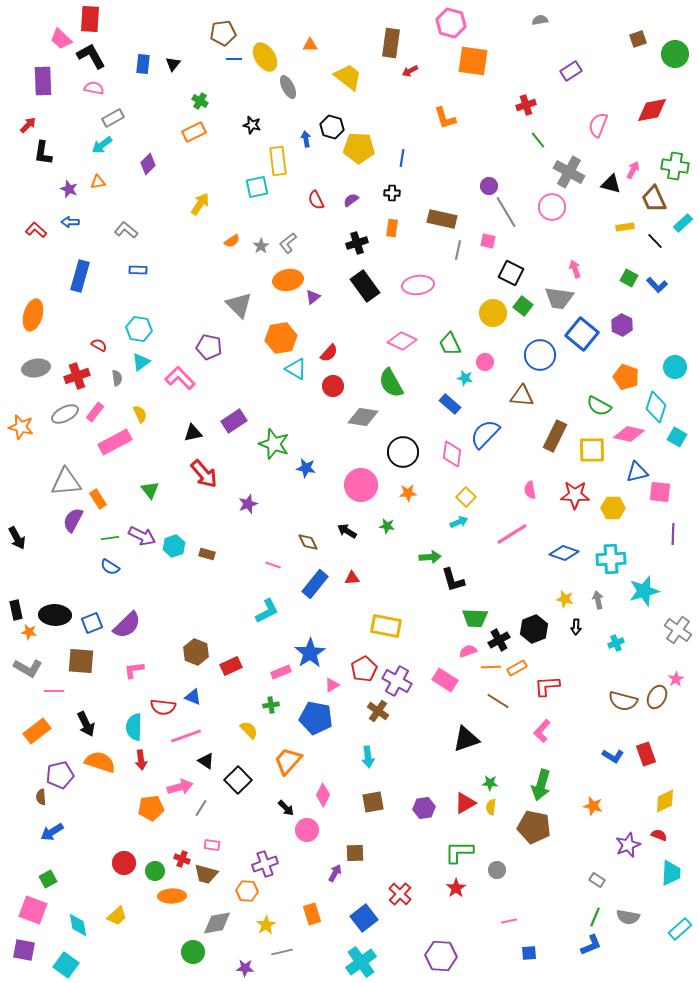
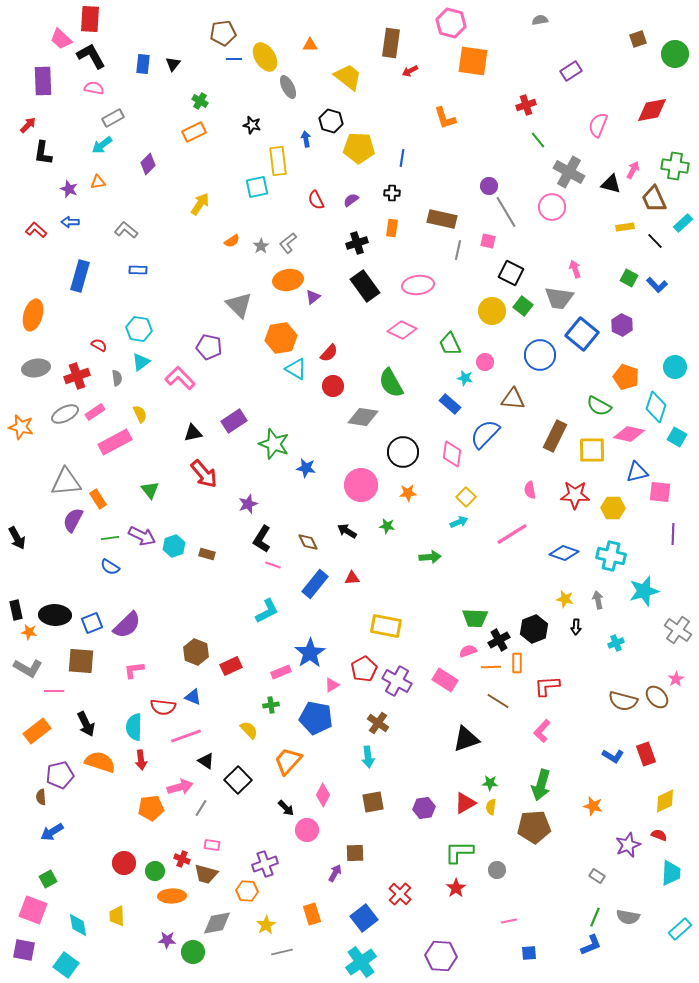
black hexagon at (332, 127): moved 1 px left, 6 px up
yellow circle at (493, 313): moved 1 px left, 2 px up
pink diamond at (402, 341): moved 11 px up
brown triangle at (522, 396): moved 9 px left, 3 px down
pink rectangle at (95, 412): rotated 18 degrees clockwise
cyan cross at (611, 559): moved 3 px up; rotated 16 degrees clockwise
black L-shape at (453, 580): moved 191 px left, 41 px up; rotated 48 degrees clockwise
orange rectangle at (517, 668): moved 5 px up; rotated 60 degrees counterclockwise
brown ellipse at (657, 697): rotated 70 degrees counterclockwise
brown cross at (378, 711): moved 12 px down
brown pentagon at (534, 827): rotated 16 degrees counterclockwise
gray rectangle at (597, 880): moved 4 px up
yellow trapezoid at (117, 916): rotated 130 degrees clockwise
purple star at (245, 968): moved 78 px left, 28 px up
